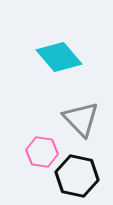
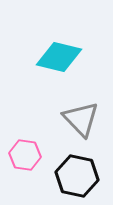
cyan diamond: rotated 36 degrees counterclockwise
pink hexagon: moved 17 px left, 3 px down
